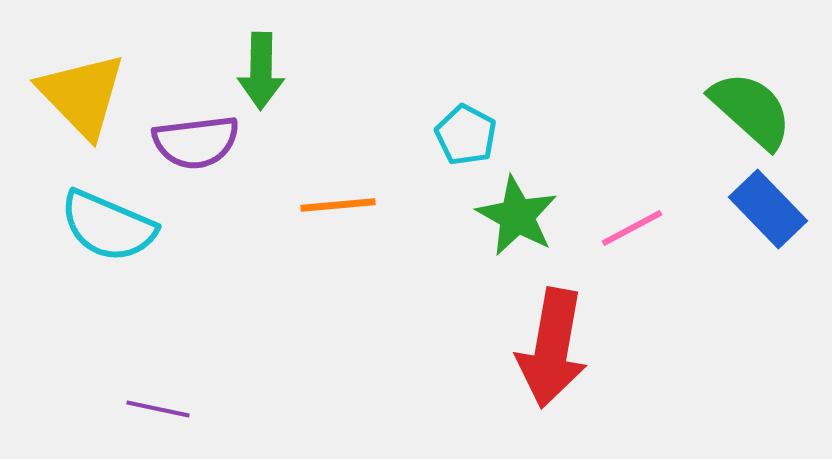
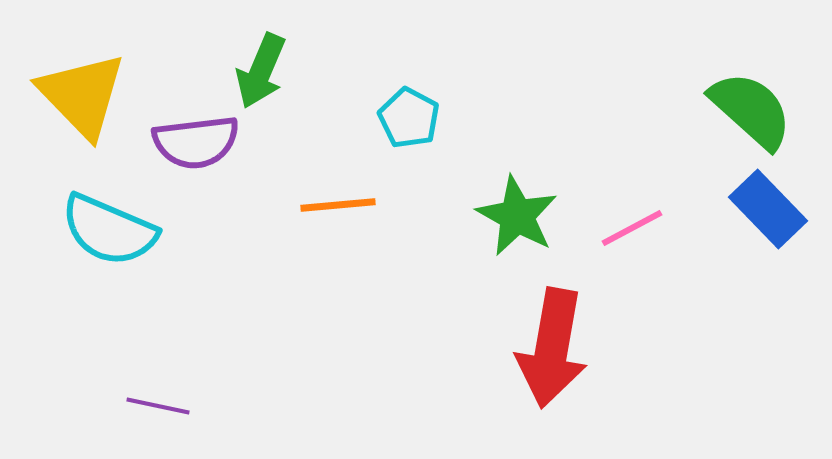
green arrow: rotated 22 degrees clockwise
cyan pentagon: moved 57 px left, 17 px up
cyan semicircle: moved 1 px right, 4 px down
purple line: moved 3 px up
